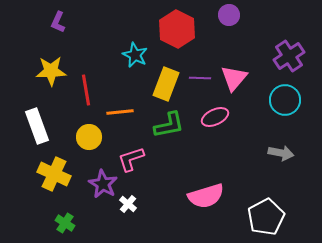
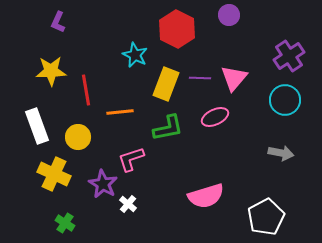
green L-shape: moved 1 px left, 3 px down
yellow circle: moved 11 px left
